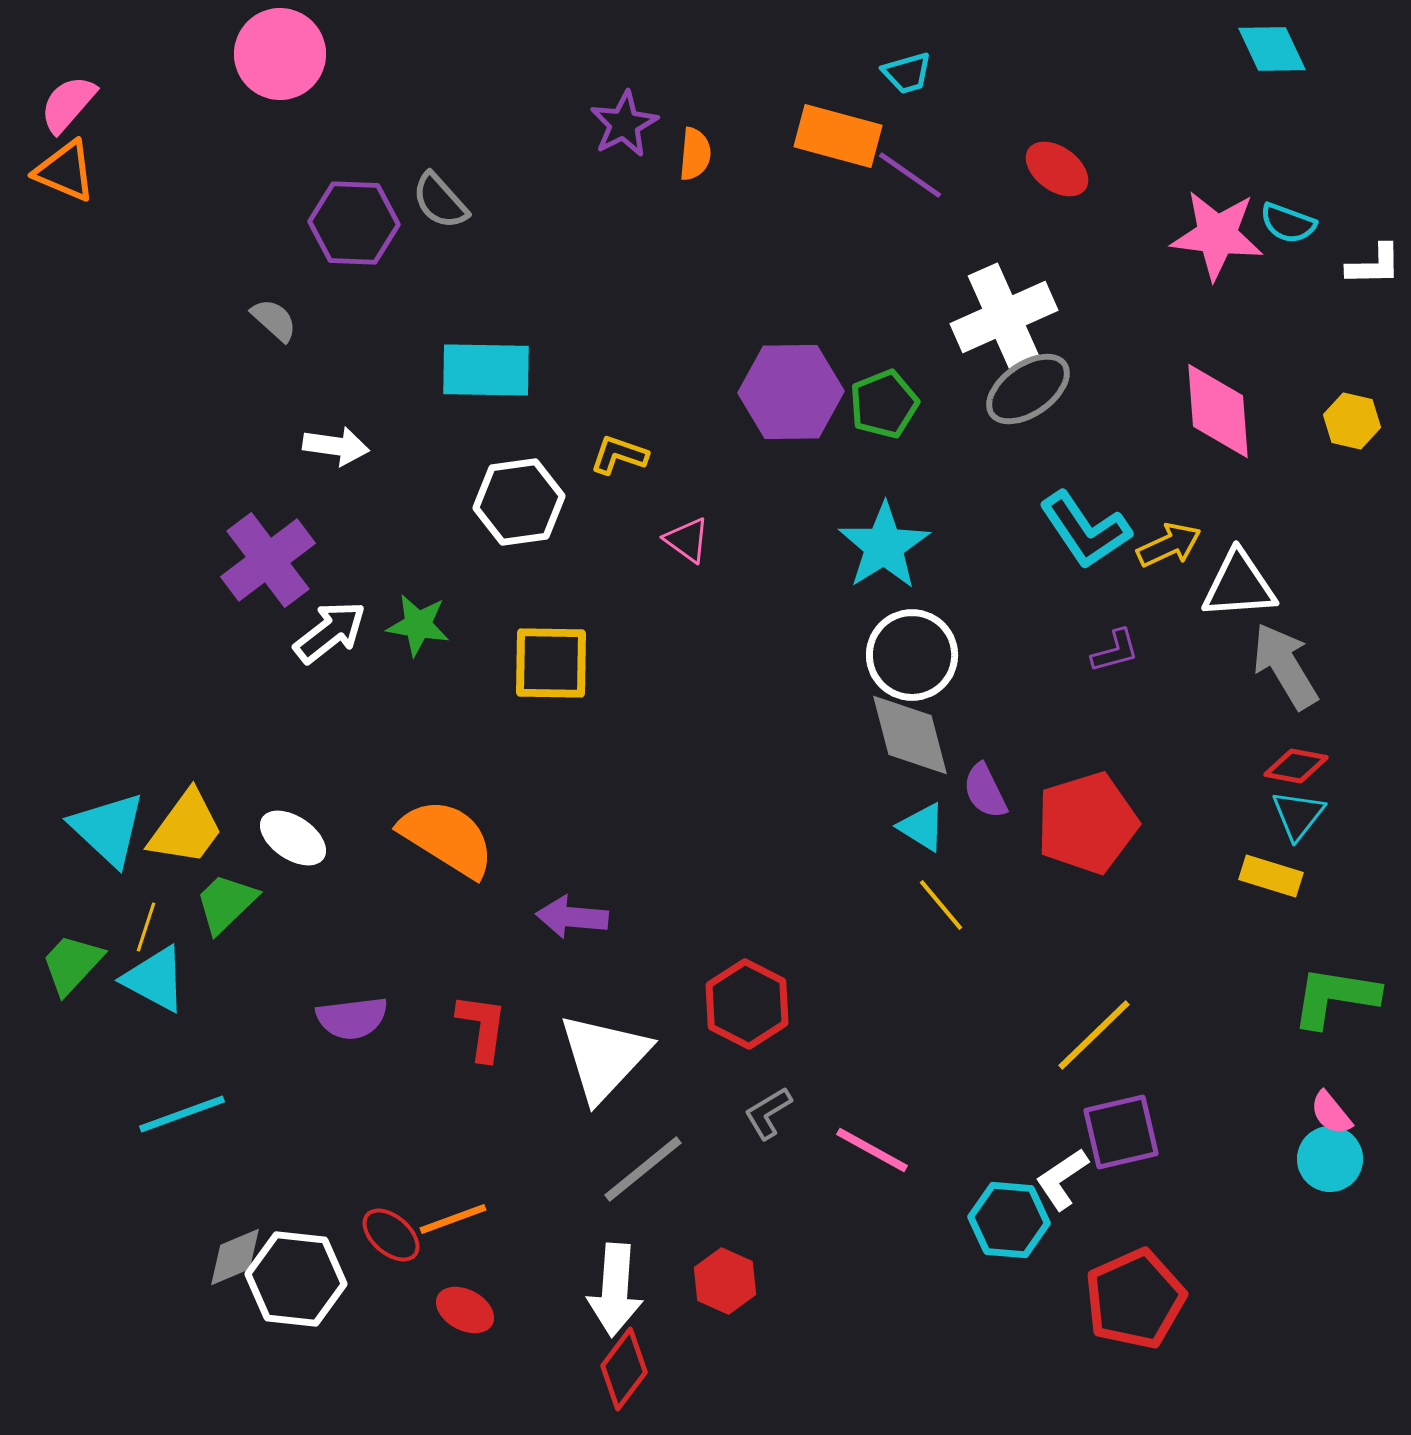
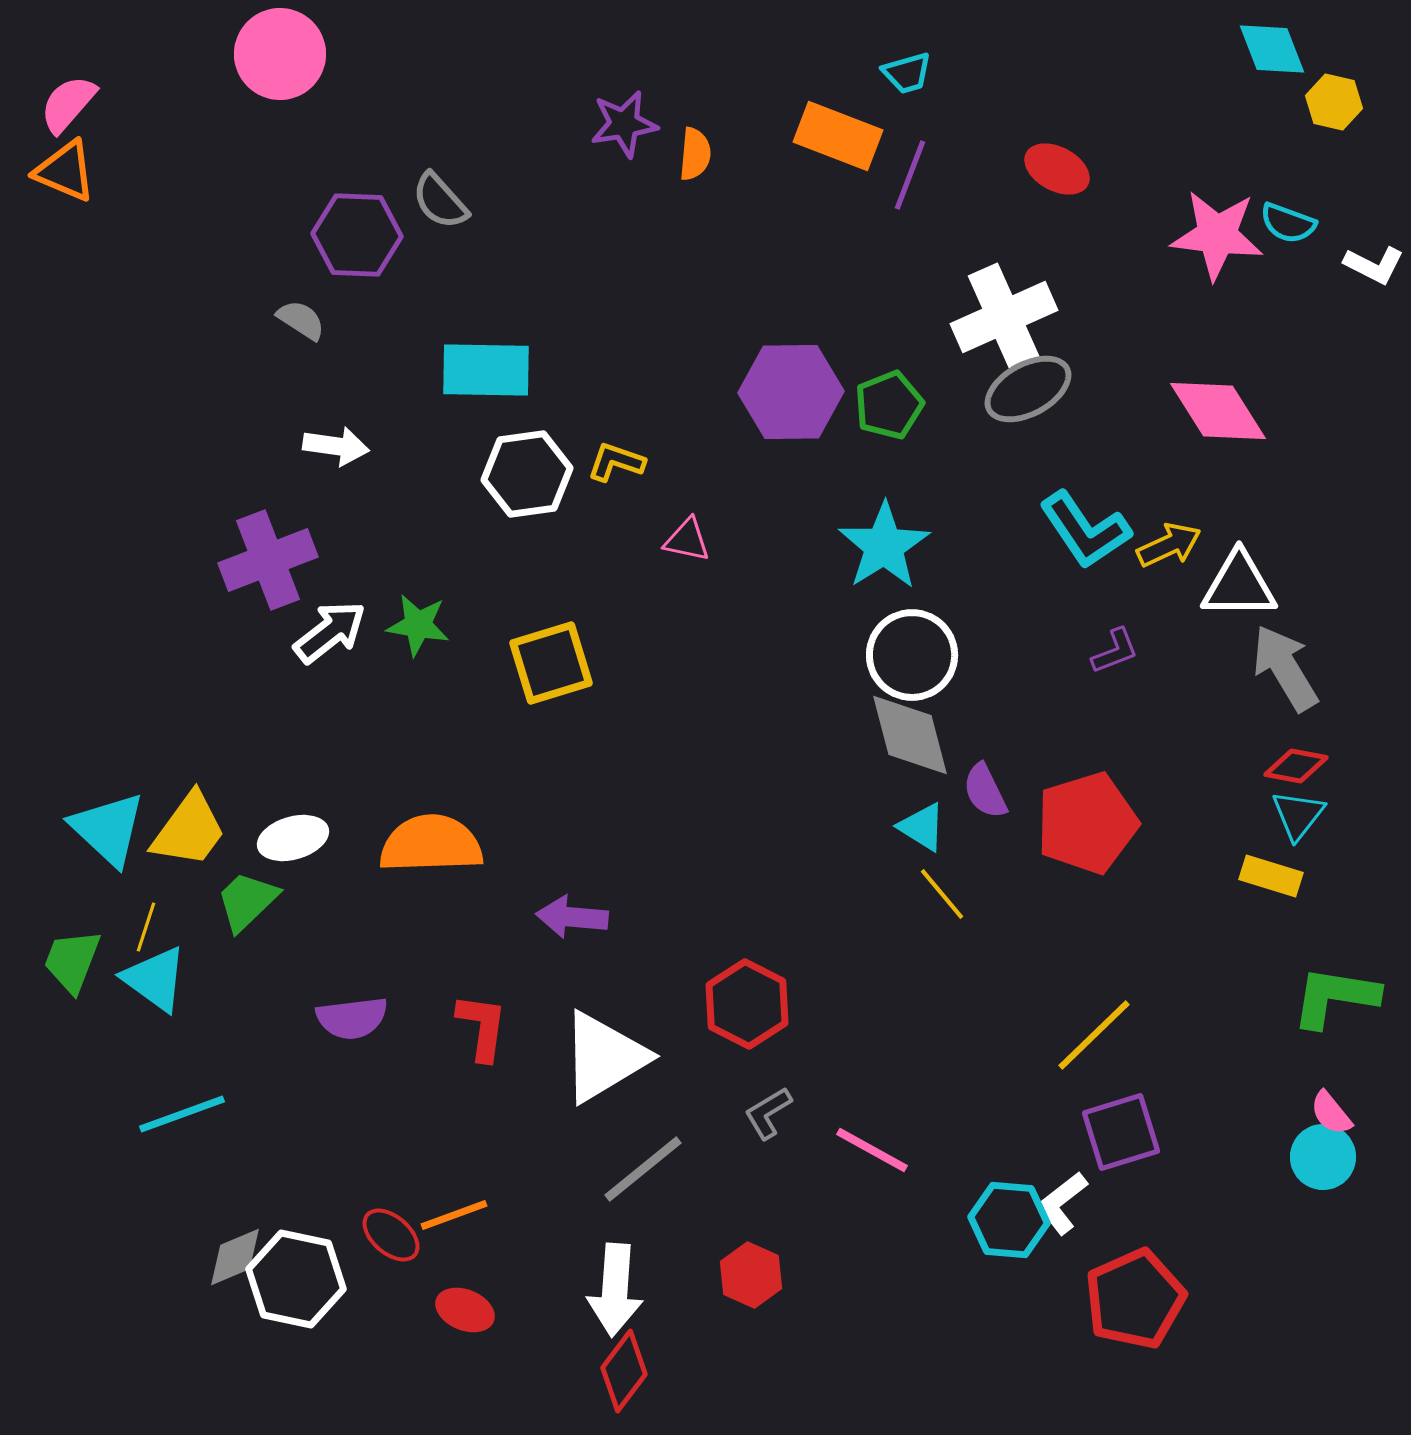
cyan diamond at (1272, 49): rotated 4 degrees clockwise
purple star at (624, 124): rotated 18 degrees clockwise
orange rectangle at (838, 136): rotated 6 degrees clockwise
red ellipse at (1057, 169): rotated 8 degrees counterclockwise
purple line at (910, 175): rotated 76 degrees clockwise
purple hexagon at (354, 223): moved 3 px right, 12 px down
white L-shape at (1374, 265): rotated 28 degrees clockwise
gray semicircle at (274, 320): moved 27 px right; rotated 9 degrees counterclockwise
gray ellipse at (1028, 389): rotated 6 degrees clockwise
green pentagon at (884, 404): moved 5 px right, 1 px down
pink diamond at (1218, 411): rotated 28 degrees counterclockwise
yellow hexagon at (1352, 421): moved 18 px left, 319 px up
yellow L-shape at (619, 455): moved 3 px left, 7 px down
white hexagon at (519, 502): moved 8 px right, 28 px up
pink triangle at (687, 540): rotated 24 degrees counterclockwise
purple cross at (268, 560): rotated 16 degrees clockwise
white triangle at (1239, 585): rotated 4 degrees clockwise
purple L-shape at (1115, 651): rotated 6 degrees counterclockwise
yellow square at (551, 663): rotated 18 degrees counterclockwise
gray arrow at (1285, 666): moved 2 px down
yellow trapezoid at (186, 828): moved 3 px right, 2 px down
white ellipse at (293, 838): rotated 50 degrees counterclockwise
orange semicircle at (447, 838): moved 16 px left, 6 px down; rotated 34 degrees counterclockwise
green trapezoid at (226, 903): moved 21 px right, 2 px up
yellow line at (941, 905): moved 1 px right, 11 px up
green trapezoid at (72, 964): moved 3 px up; rotated 22 degrees counterclockwise
cyan triangle at (155, 979): rotated 8 degrees clockwise
white triangle at (604, 1057): rotated 16 degrees clockwise
purple square at (1121, 1132): rotated 4 degrees counterclockwise
cyan circle at (1330, 1159): moved 7 px left, 2 px up
white L-shape at (1062, 1179): moved 24 px down; rotated 4 degrees counterclockwise
orange line at (453, 1219): moved 1 px right, 4 px up
white hexagon at (296, 1279): rotated 6 degrees clockwise
red hexagon at (725, 1281): moved 26 px right, 6 px up
red ellipse at (465, 1310): rotated 6 degrees counterclockwise
red diamond at (624, 1369): moved 2 px down
